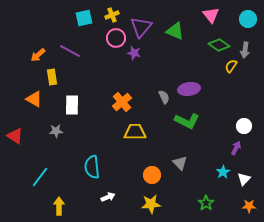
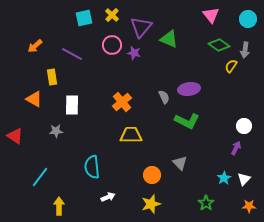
yellow cross: rotated 24 degrees counterclockwise
green triangle: moved 6 px left, 8 px down
pink circle: moved 4 px left, 7 px down
purple line: moved 2 px right, 3 px down
orange arrow: moved 3 px left, 9 px up
yellow trapezoid: moved 4 px left, 3 px down
cyan star: moved 1 px right, 6 px down
yellow star: rotated 12 degrees counterclockwise
